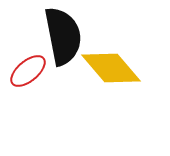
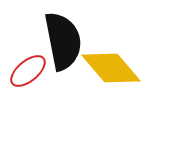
black semicircle: moved 5 px down
